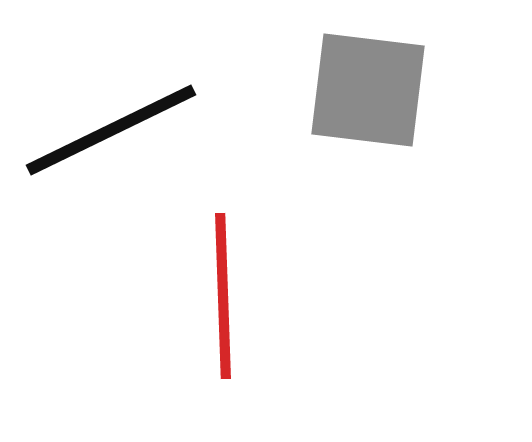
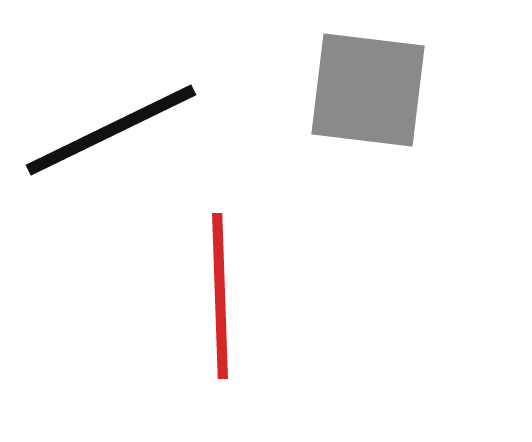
red line: moved 3 px left
